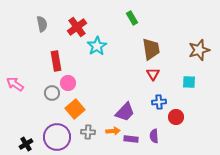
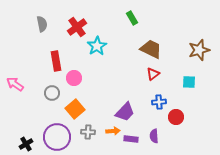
brown trapezoid: rotated 55 degrees counterclockwise
red triangle: rotated 24 degrees clockwise
pink circle: moved 6 px right, 5 px up
